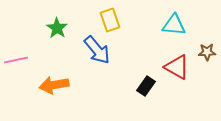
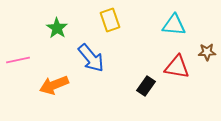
blue arrow: moved 6 px left, 8 px down
pink line: moved 2 px right
red triangle: rotated 20 degrees counterclockwise
orange arrow: rotated 12 degrees counterclockwise
